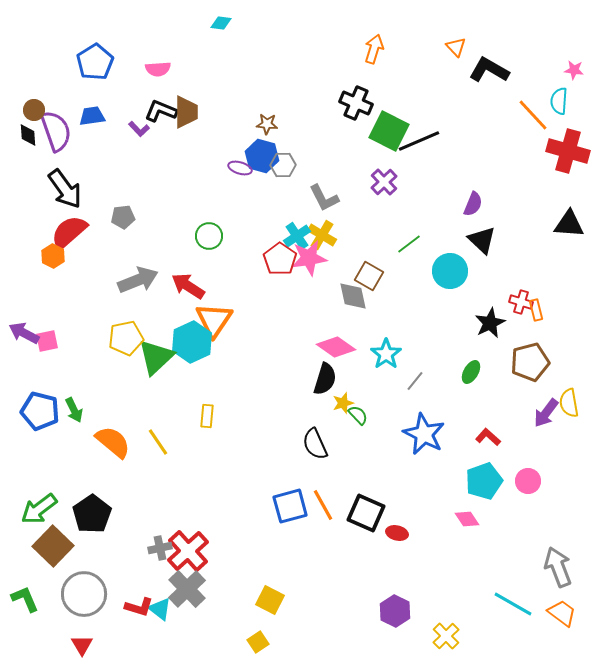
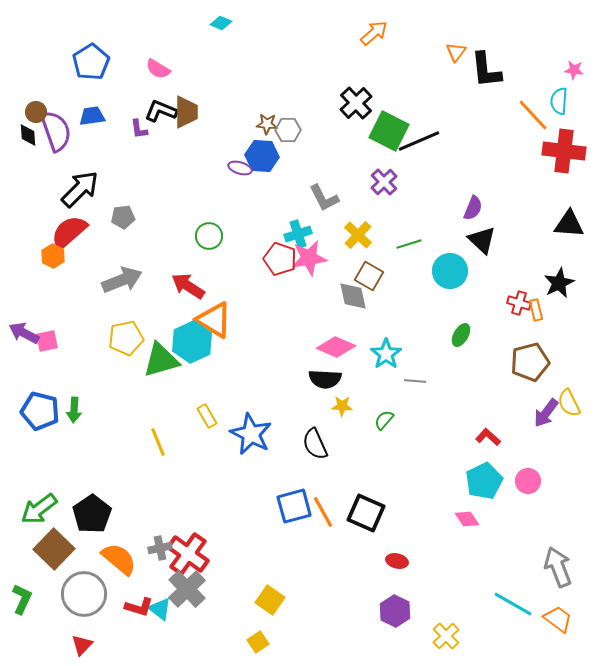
cyan diamond at (221, 23): rotated 15 degrees clockwise
orange triangle at (456, 47): moved 5 px down; rotated 20 degrees clockwise
orange arrow at (374, 49): moved 16 px up; rotated 32 degrees clockwise
blue pentagon at (95, 62): moved 4 px left
pink semicircle at (158, 69): rotated 35 degrees clockwise
black L-shape at (489, 70): moved 3 px left; rotated 126 degrees counterclockwise
black cross at (356, 103): rotated 24 degrees clockwise
brown circle at (34, 110): moved 2 px right, 2 px down
purple L-shape at (139, 129): rotated 35 degrees clockwise
red cross at (568, 151): moved 4 px left; rotated 9 degrees counterclockwise
blue hexagon at (262, 156): rotated 12 degrees counterclockwise
gray hexagon at (283, 165): moved 5 px right, 35 px up
black arrow at (65, 189): moved 15 px right; rotated 99 degrees counterclockwise
purple semicircle at (473, 204): moved 4 px down
yellow cross at (322, 235): moved 36 px right; rotated 12 degrees clockwise
cyan cross at (297, 236): moved 1 px right, 2 px up; rotated 16 degrees clockwise
green line at (409, 244): rotated 20 degrees clockwise
red pentagon at (280, 259): rotated 16 degrees counterclockwise
gray arrow at (138, 280): moved 16 px left
red cross at (521, 302): moved 2 px left, 1 px down
orange triangle at (214, 320): rotated 33 degrees counterclockwise
black star at (490, 323): moved 69 px right, 40 px up
pink diamond at (336, 347): rotated 12 degrees counterclockwise
green triangle at (156, 357): moved 5 px right, 3 px down; rotated 27 degrees clockwise
green ellipse at (471, 372): moved 10 px left, 37 px up
black semicircle at (325, 379): rotated 76 degrees clockwise
gray line at (415, 381): rotated 55 degrees clockwise
yellow star at (343, 403): moved 1 px left, 3 px down; rotated 20 degrees clockwise
yellow semicircle at (569, 403): rotated 16 degrees counterclockwise
green arrow at (74, 410): rotated 30 degrees clockwise
green semicircle at (358, 415): moved 26 px right, 5 px down; rotated 95 degrees counterclockwise
yellow rectangle at (207, 416): rotated 35 degrees counterclockwise
blue star at (424, 434): moved 173 px left
orange semicircle at (113, 442): moved 6 px right, 117 px down
yellow line at (158, 442): rotated 12 degrees clockwise
cyan pentagon at (484, 481): rotated 6 degrees counterclockwise
orange line at (323, 505): moved 7 px down
blue square at (290, 506): moved 4 px right
red ellipse at (397, 533): moved 28 px down
brown square at (53, 546): moved 1 px right, 3 px down
red cross at (188, 551): moved 3 px down; rotated 12 degrees counterclockwise
green L-shape at (25, 599): moved 3 px left; rotated 48 degrees clockwise
yellow square at (270, 600): rotated 8 degrees clockwise
orange trapezoid at (562, 613): moved 4 px left, 6 px down
red triangle at (82, 645): rotated 15 degrees clockwise
